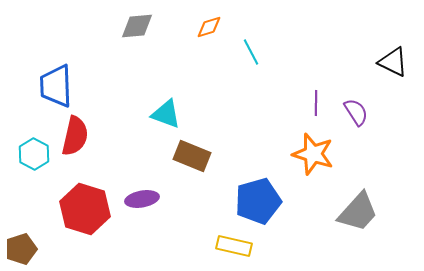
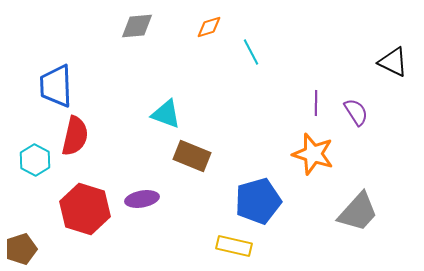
cyan hexagon: moved 1 px right, 6 px down
